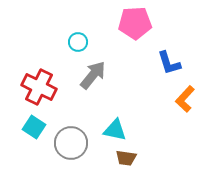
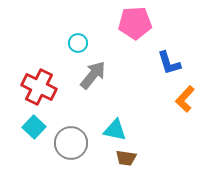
cyan circle: moved 1 px down
cyan square: rotated 10 degrees clockwise
